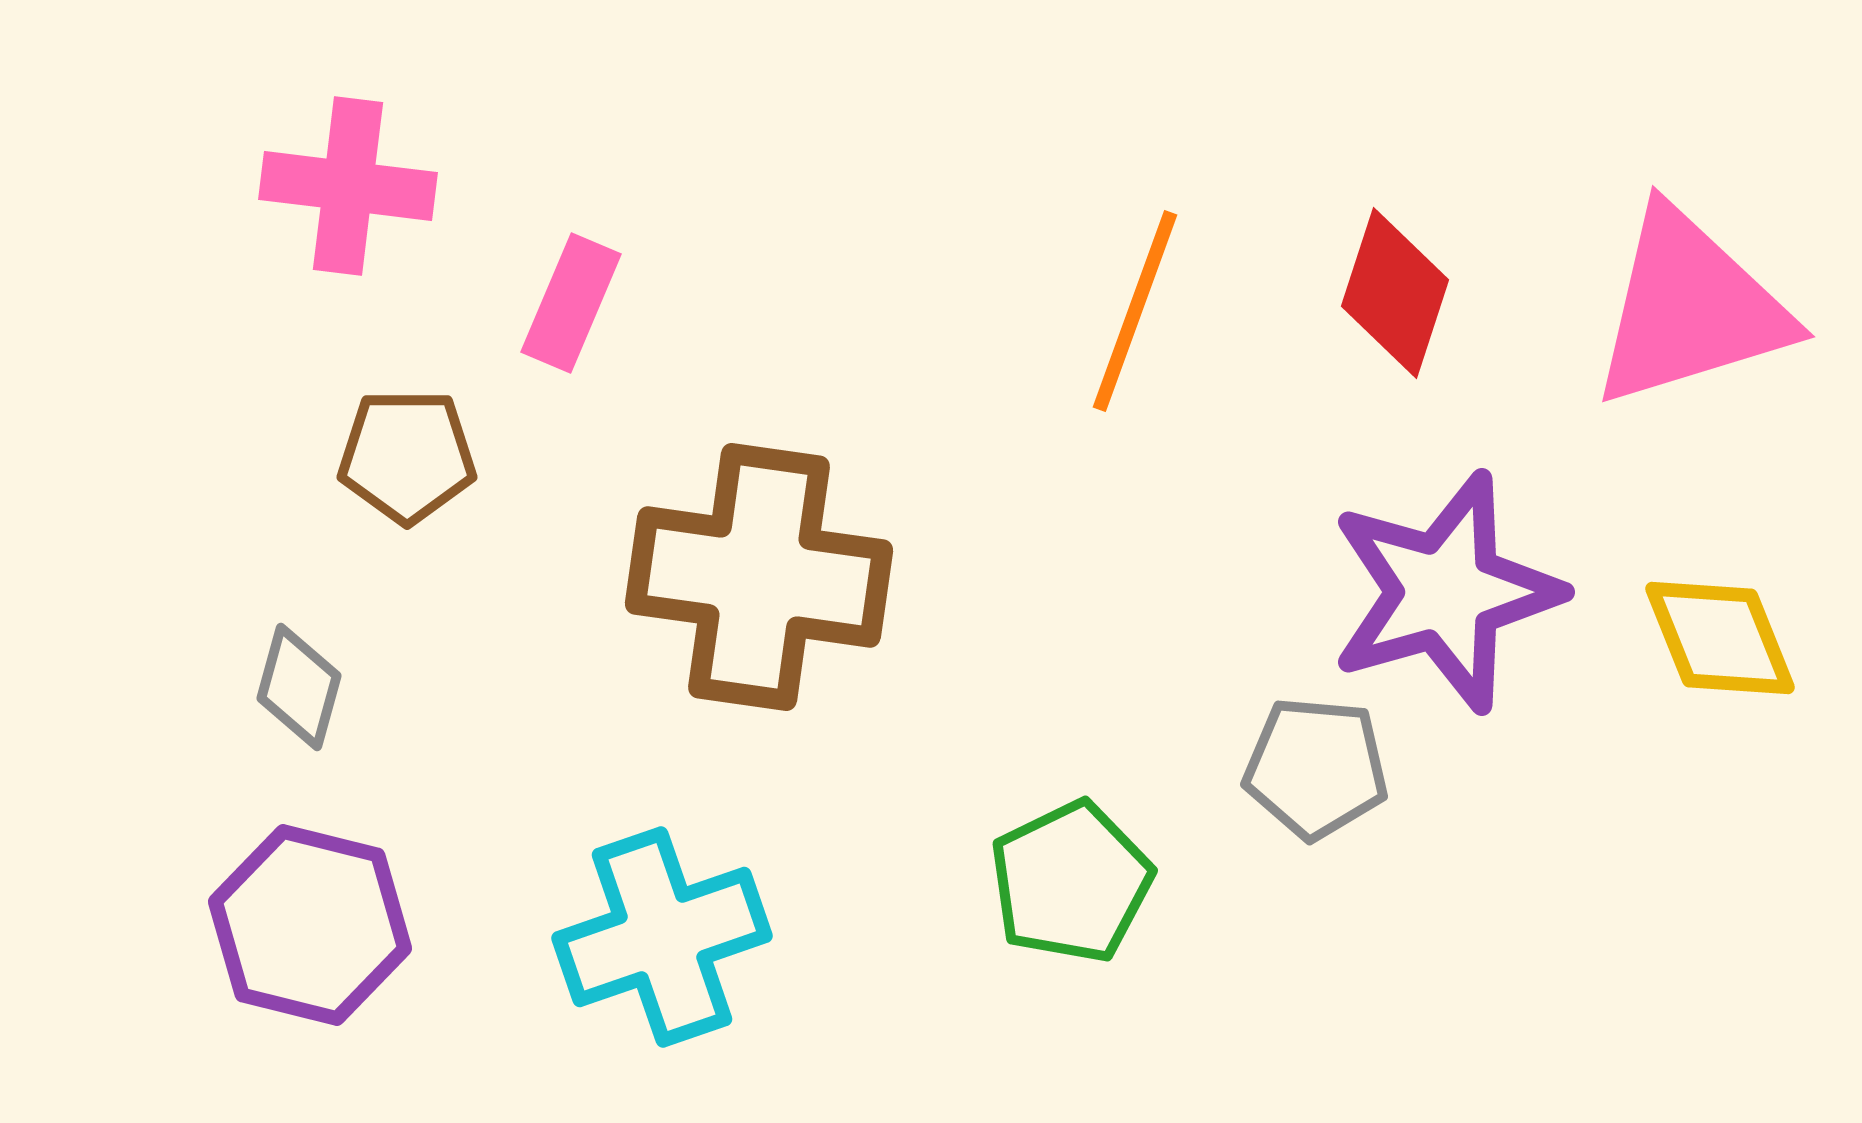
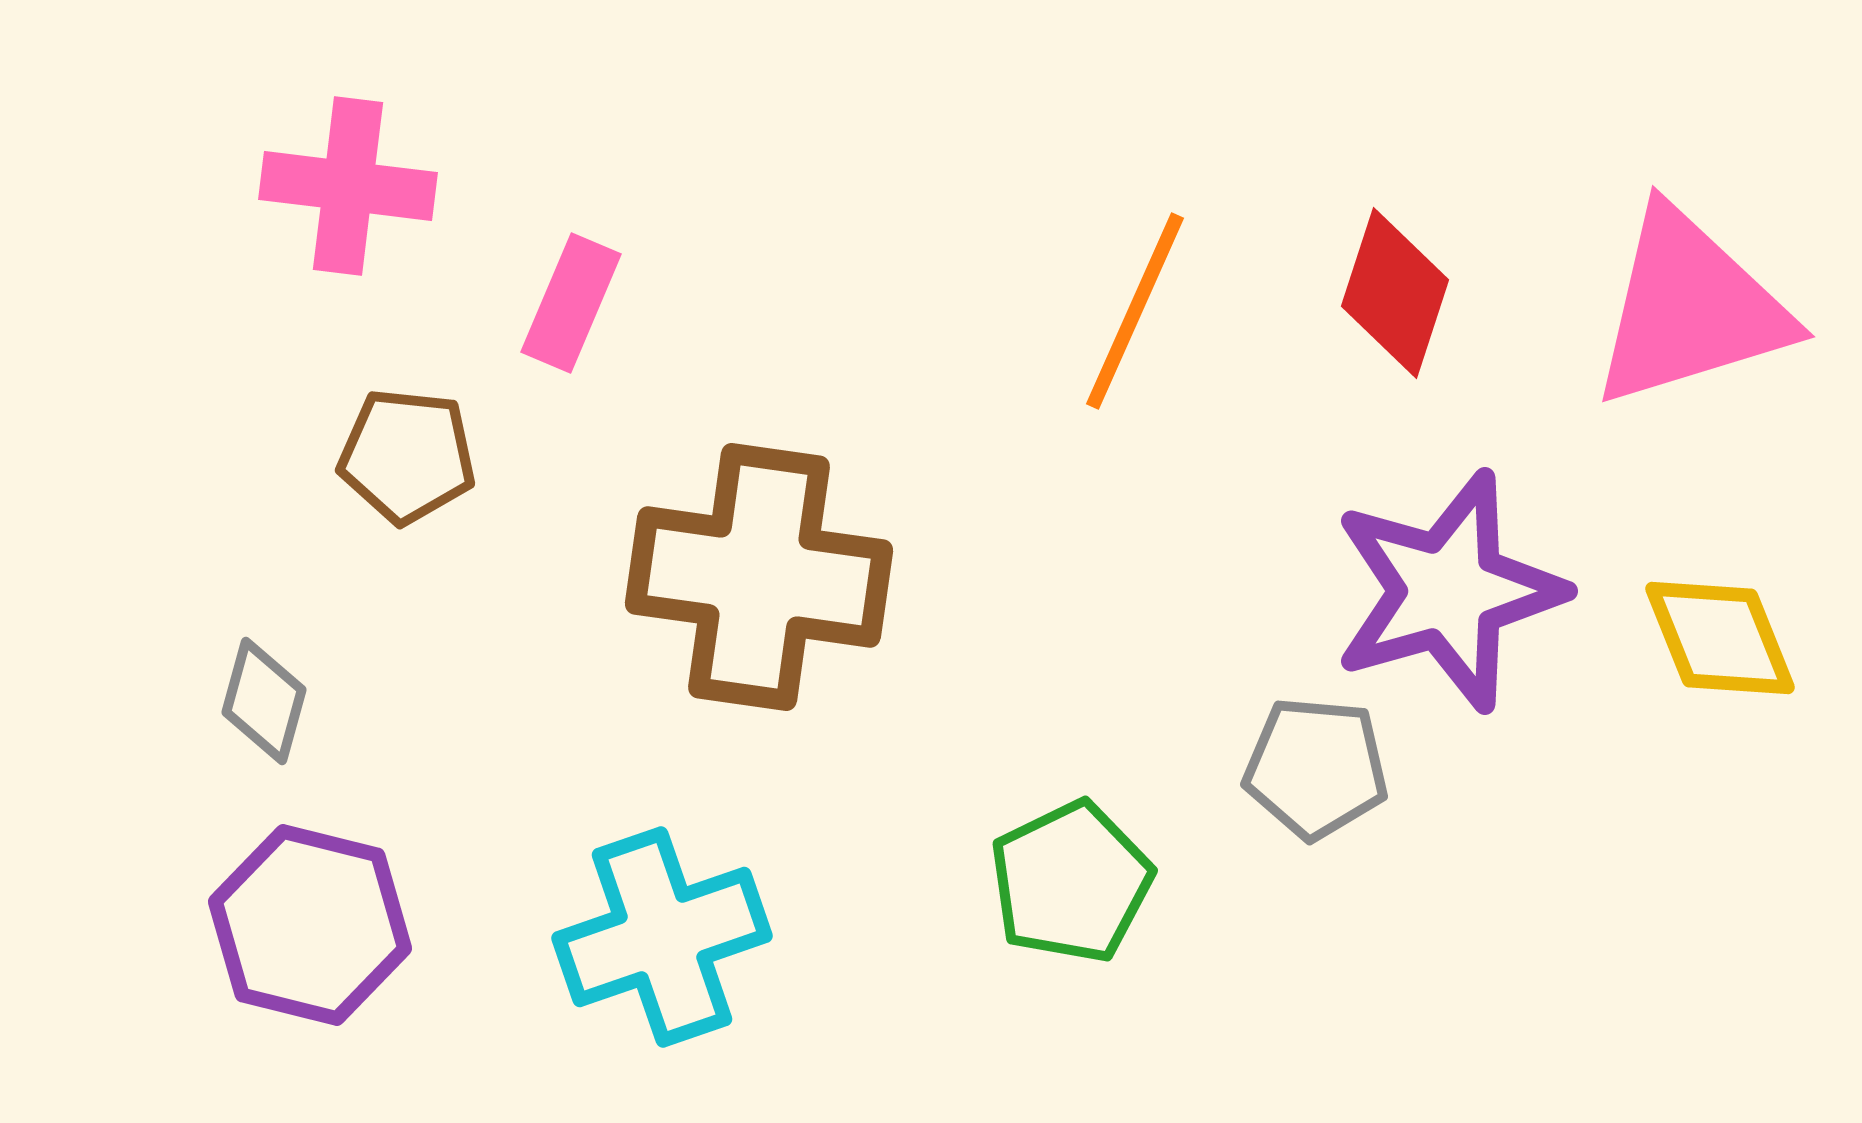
orange line: rotated 4 degrees clockwise
brown pentagon: rotated 6 degrees clockwise
purple star: moved 3 px right, 1 px up
gray diamond: moved 35 px left, 14 px down
